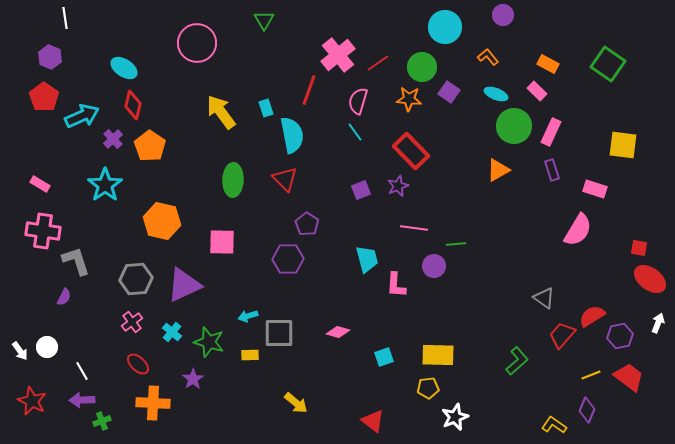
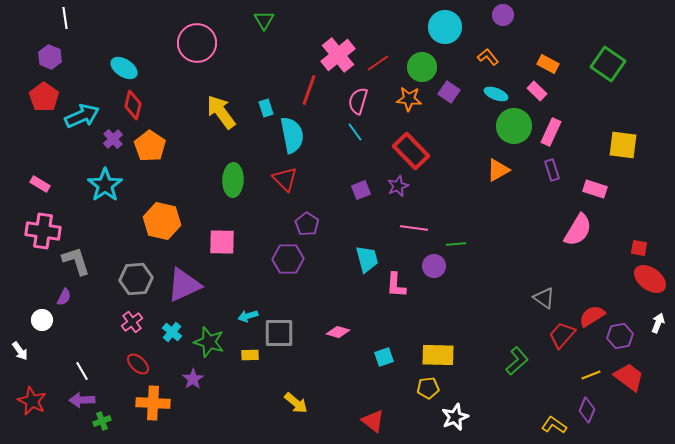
white circle at (47, 347): moved 5 px left, 27 px up
